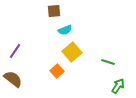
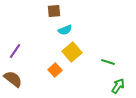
orange square: moved 2 px left, 1 px up
